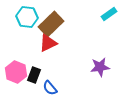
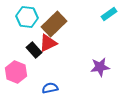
brown rectangle: moved 3 px right
black rectangle: moved 25 px up; rotated 63 degrees counterclockwise
blue semicircle: rotated 119 degrees clockwise
